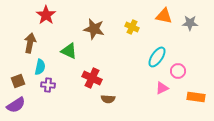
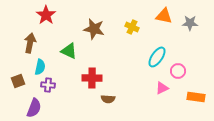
red cross: rotated 24 degrees counterclockwise
purple semicircle: moved 18 px right, 3 px down; rotated 36 degrees counterclockwise
